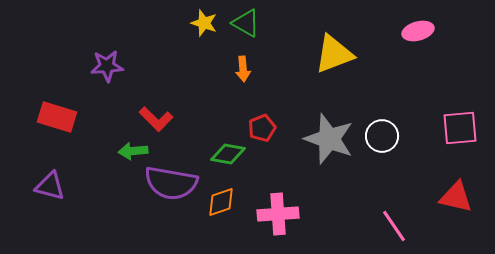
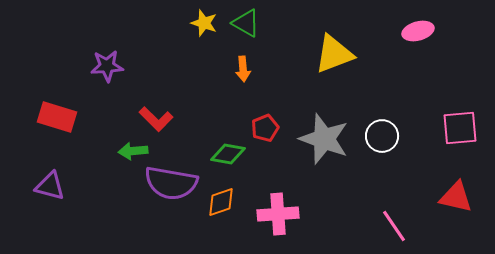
red pentagon: moved 3 px right
gray star: moved 5 px left
